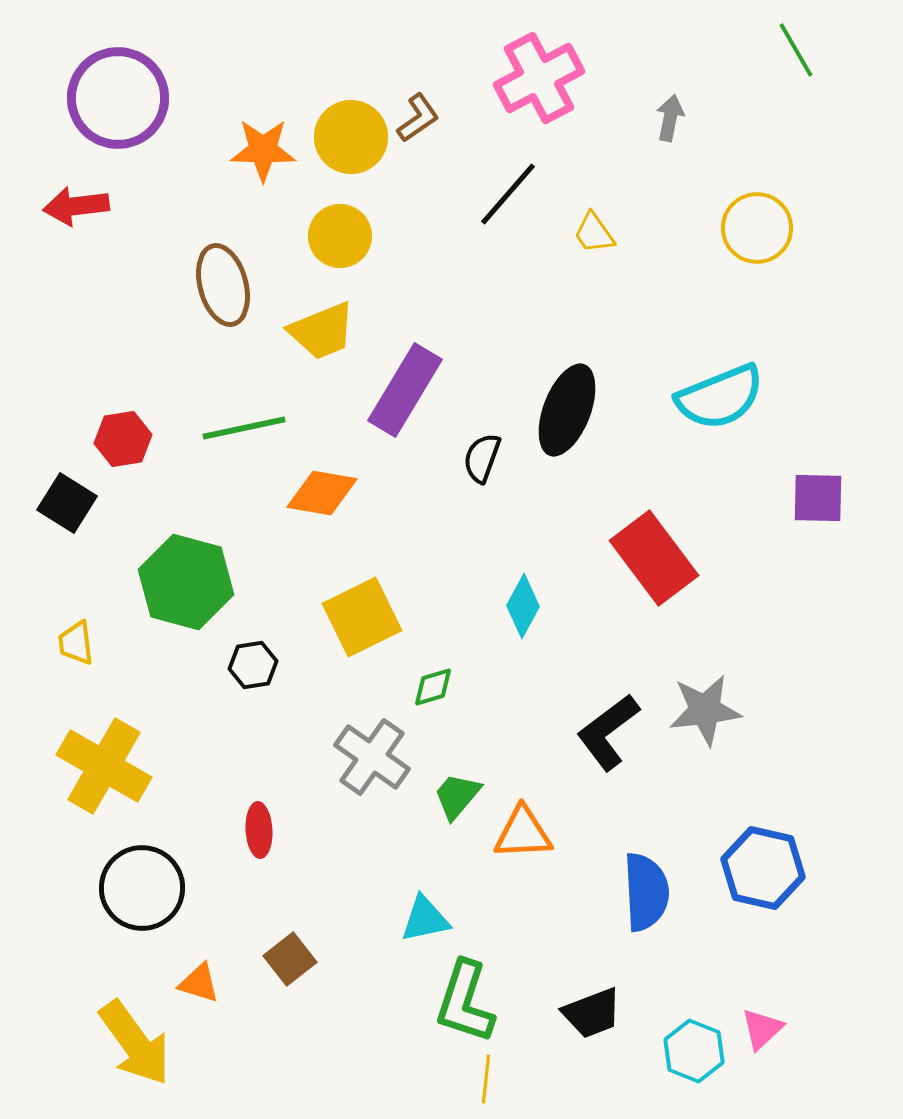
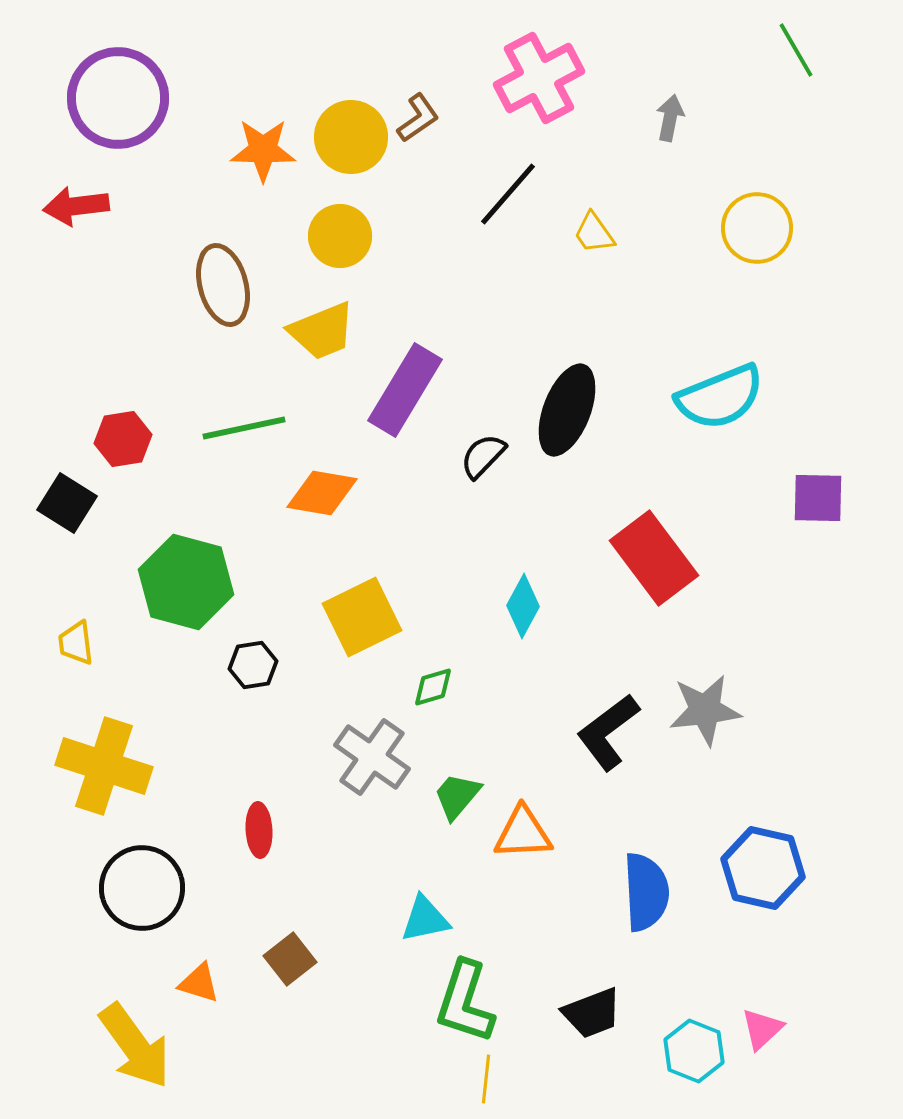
black semicircle at (482, 458): moved 1 px right, 2 px up; rotated 24 degrees clockwise
yellow cross at (104, 766): rotated 12 degrees counterclockwise
yellow arrow at (135, 1043): moved 3 px down
